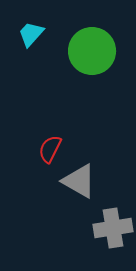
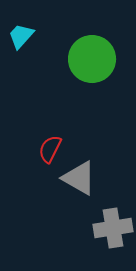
cyan trapezoid: moved 10 px left, 2 px down
green circle: moved 8 px down
gray triangle: moved 3 px up
